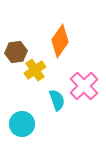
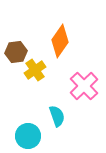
cyan semicircle: moved 16 px down
cyan circle: moved 6 px right, 12 px down
